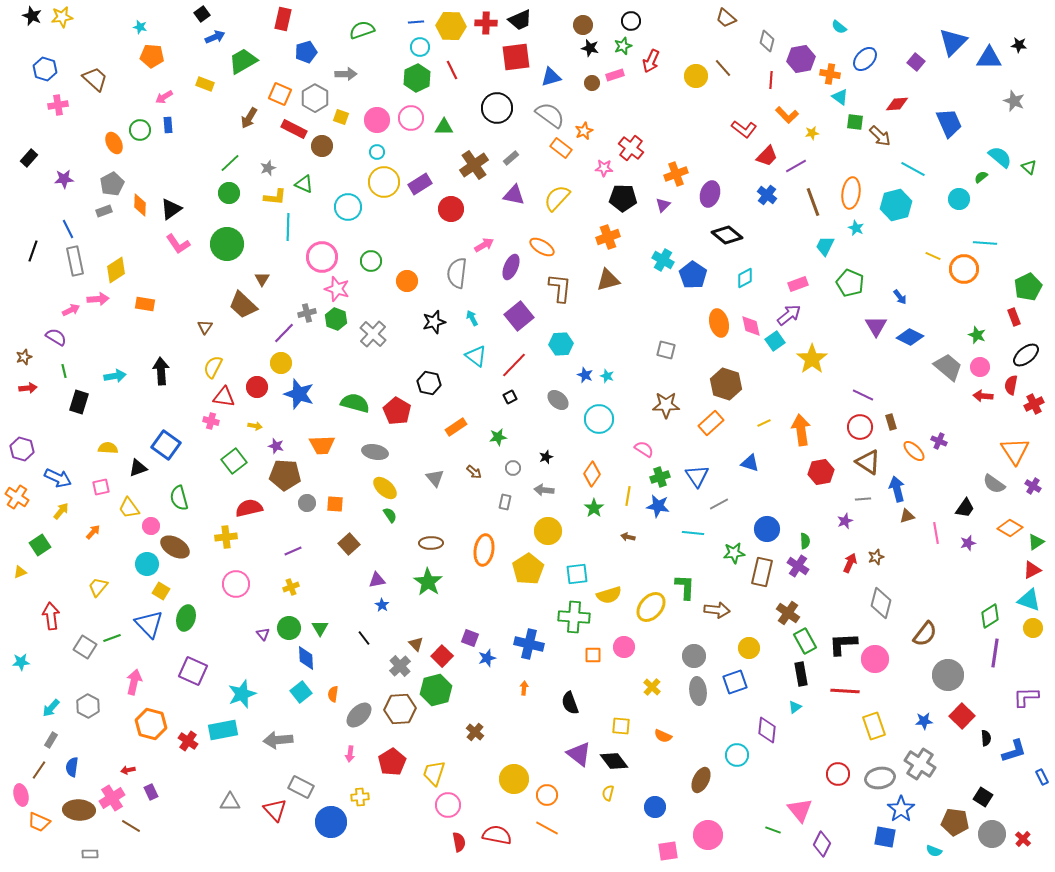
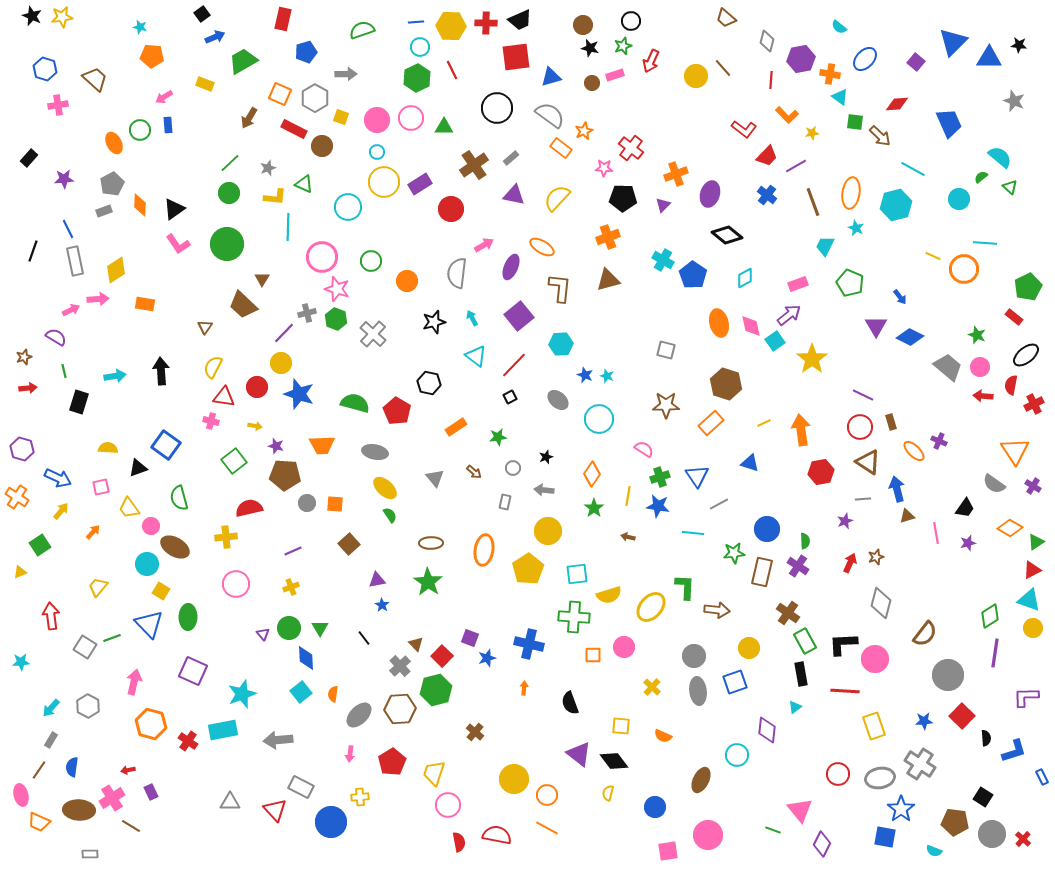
green triangle at (1029, 167): moved 19 px left, 20 px down
black triangle at (171, 209): moved 3 px right
red rectangle at (1014, 317): rotated 30 degrees counterclockwise
green ellipse at (186, 618): moved 2 px right, 1 px up; rotated 15 degrees counterclockwise
